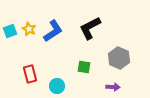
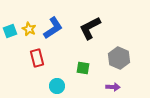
blue L-shape: moved 3 px up
green square: moved 1 px left, 1 px down
red rectangle: moved 7 px right, 16 px up
